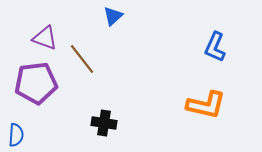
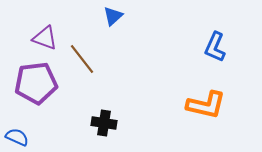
blue semicircle: moved 1 px right, 2 px down; rotated 70 degrees counterclockwise
